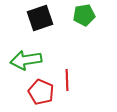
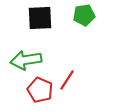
black square: rotated 16 degrees clockwise
red line: rotated 35 degrees clockwise
red pentagon: moved 1 px left, 2 px up
